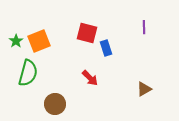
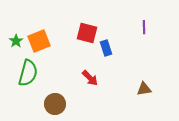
brown triangle: rotated 21 degrees clockwise
